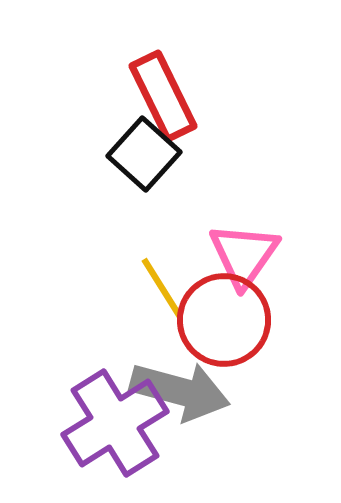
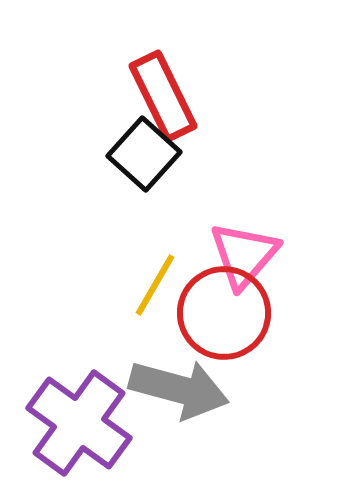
pink triangle: rotated 6 degrees clockwise
yellow line: moved 7 px left, 3 px up; rotated 62 degrees clockwise
red circle: moved 7 px up
gray arrow: moved 1 px left, 2 px up
purple cross: moved 36 px left; rotated 22 degrees counterclockwise
